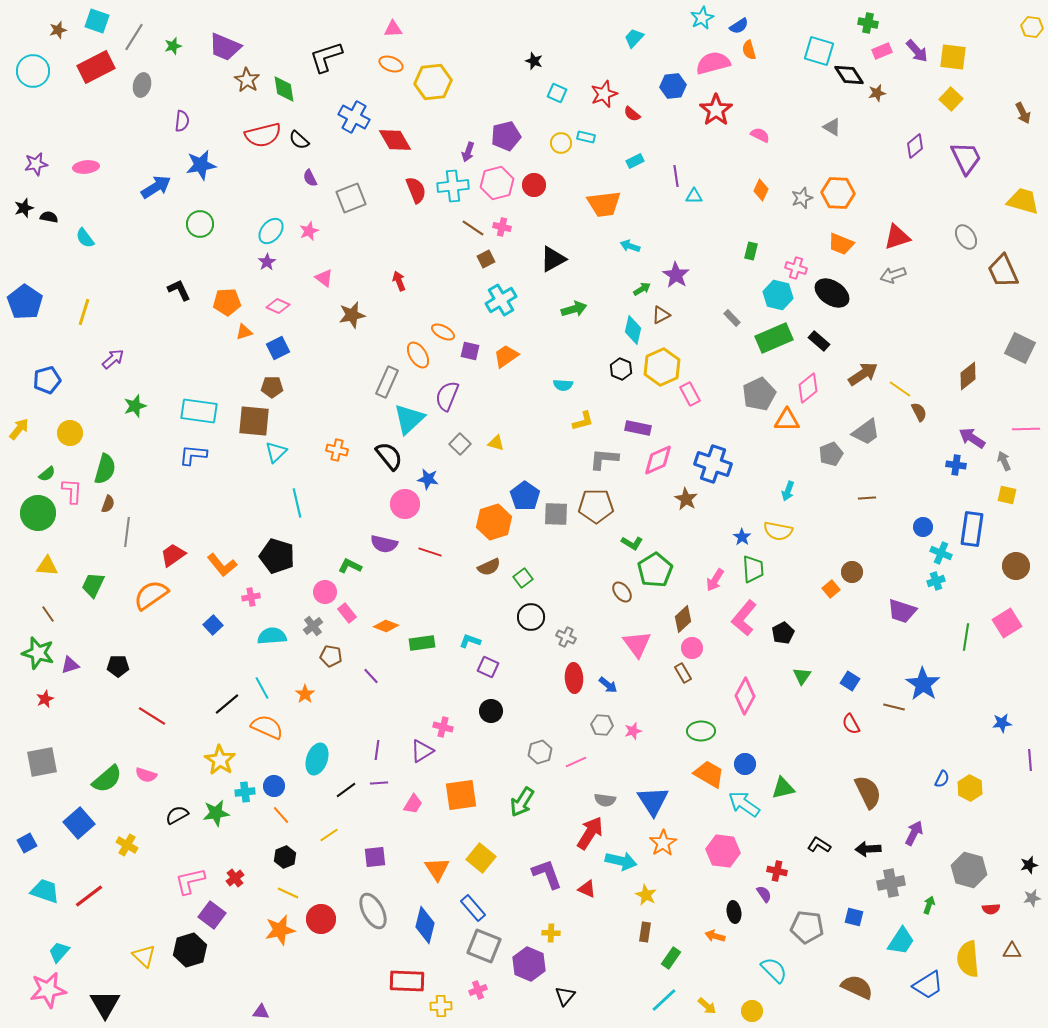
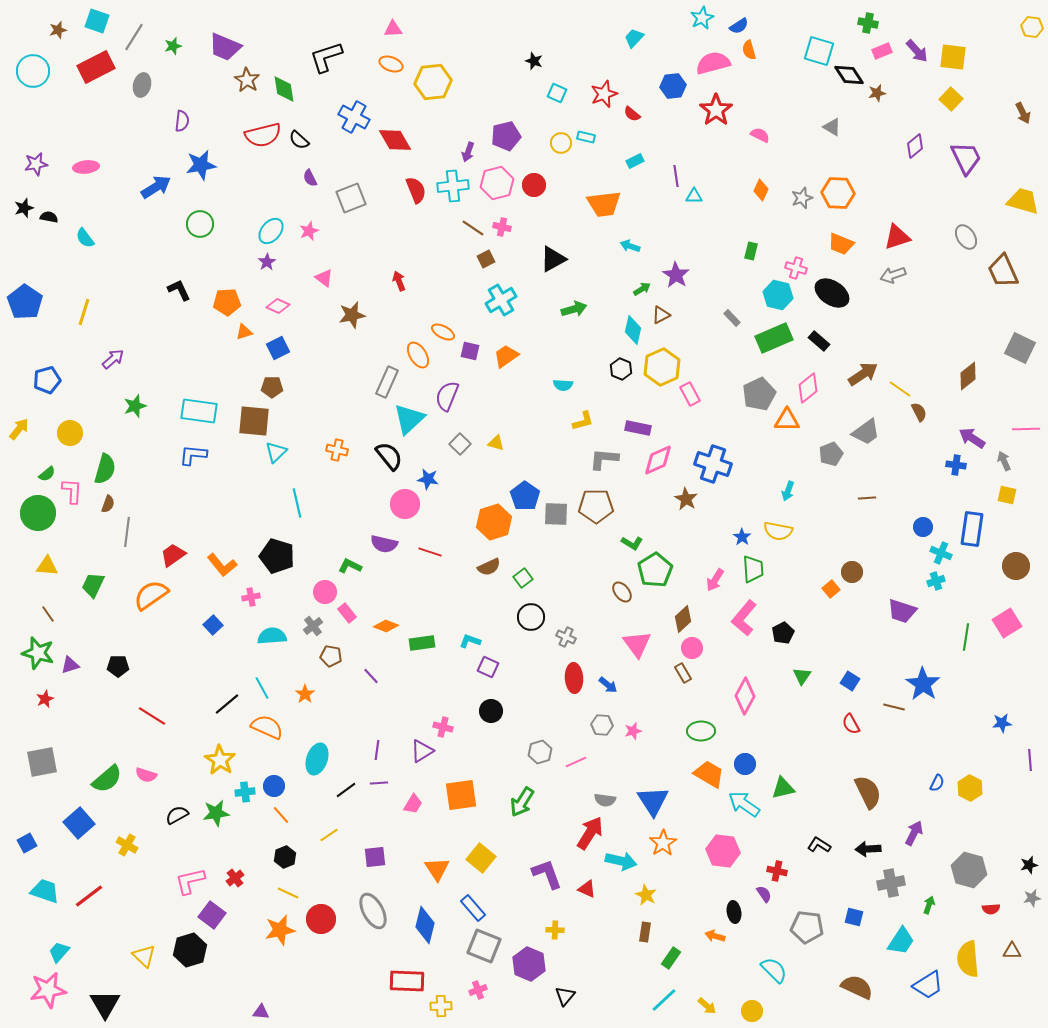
blue semicircle at (942, 779): moved 5 px left, 4 px down
yellow cross at (551, 933): moved 4 px right, 3 px up
